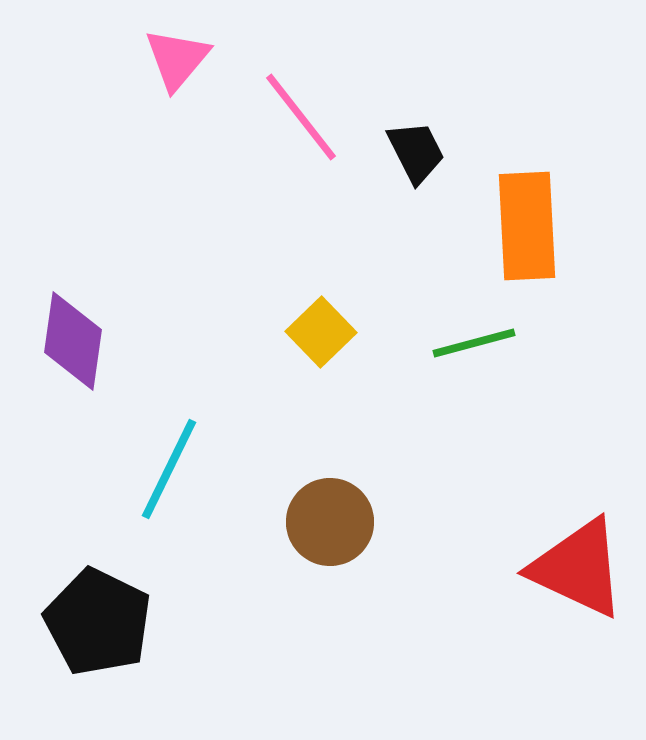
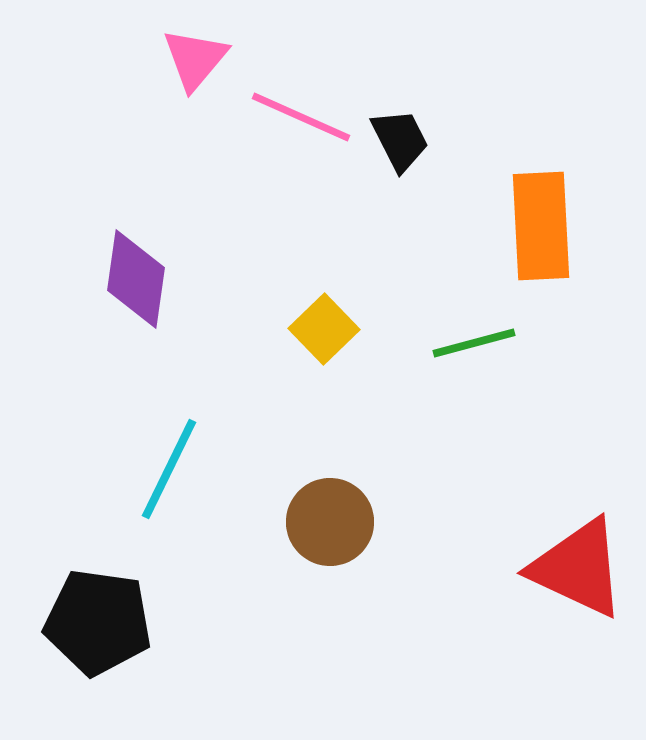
pink triangle: moved 18 px right
pink line: rotated 28 degrees counterclockwise
black trapezoid: moved 16 px left, 12 px up
orange rectangle: moved 14 px right
yellow square: moved 3 px right, 3 px up
purple diamond: moved 63 px right, 62 px up
black pentagon: rotated 18 degrees counterclockwise
